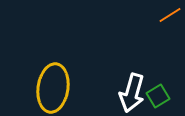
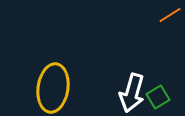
green square: moved 1 px down
